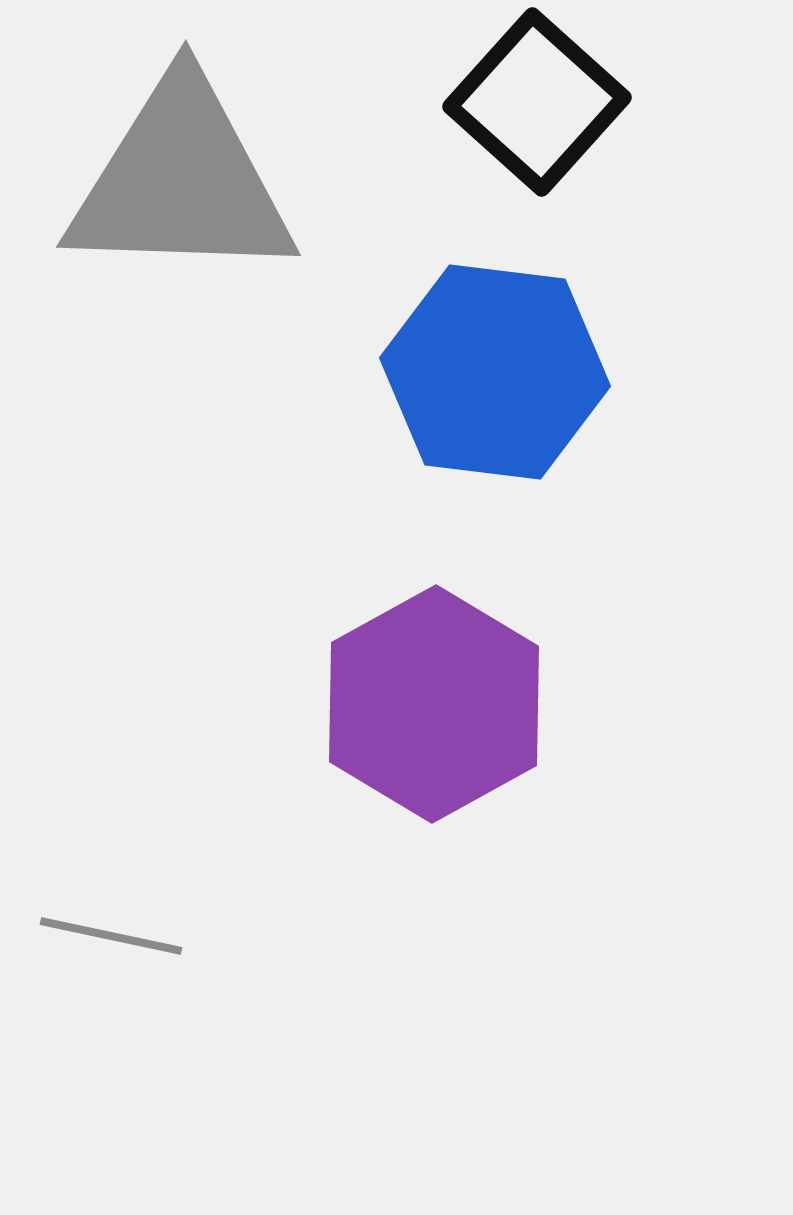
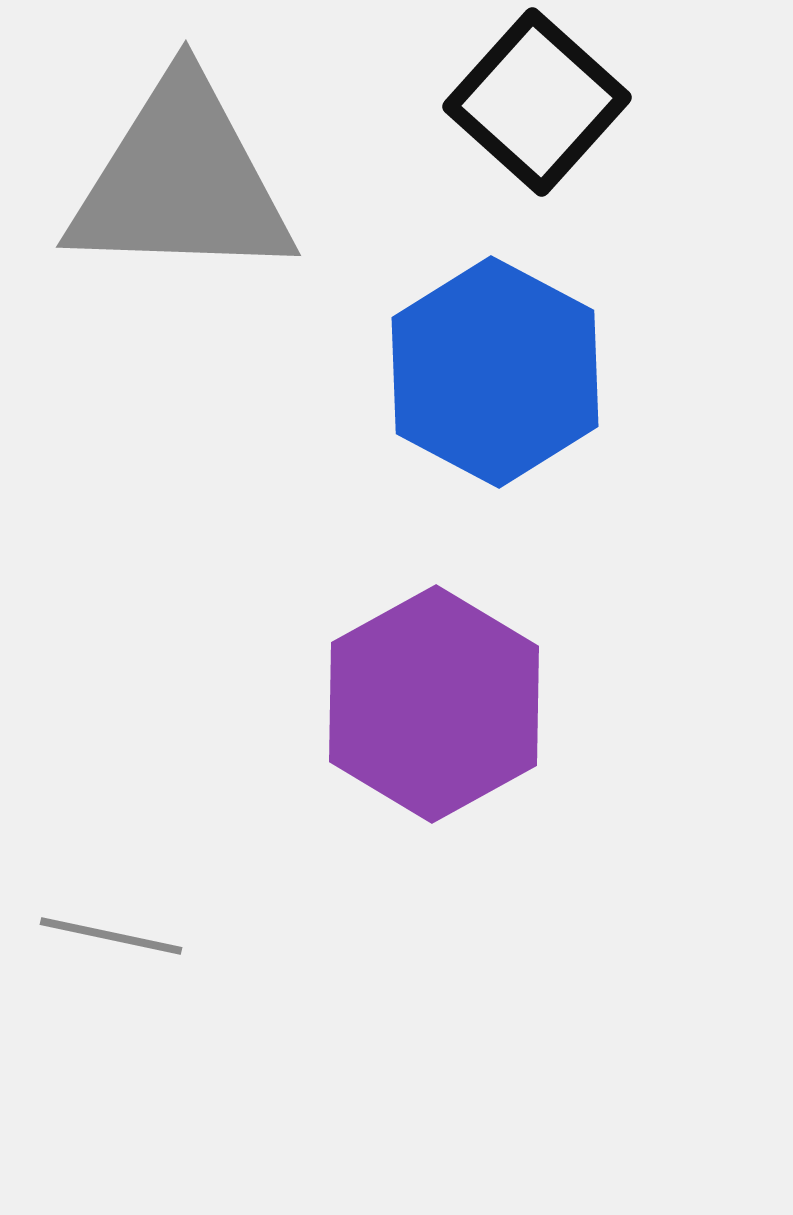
blue hexagon: rotated 21 degrees clockwise
